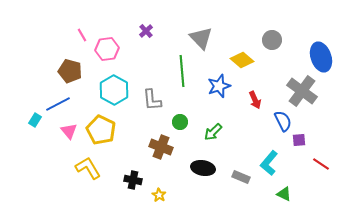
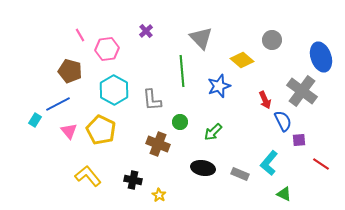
pink line: moved 2 px left
red arrow: moved 10 px right
brown cross: moved 3 px left, 3 px up
yellow L-shape: moved 8 px down; rotated 8 degrees counterclockwise
gray rectangle: moved 1 px left, 3 px up
